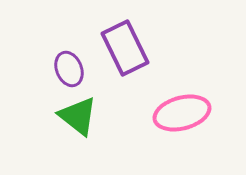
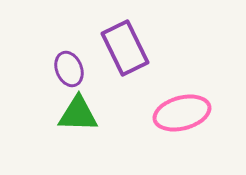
green triangle: moved 2 px up; rotated 36 degrees counterclockwise
